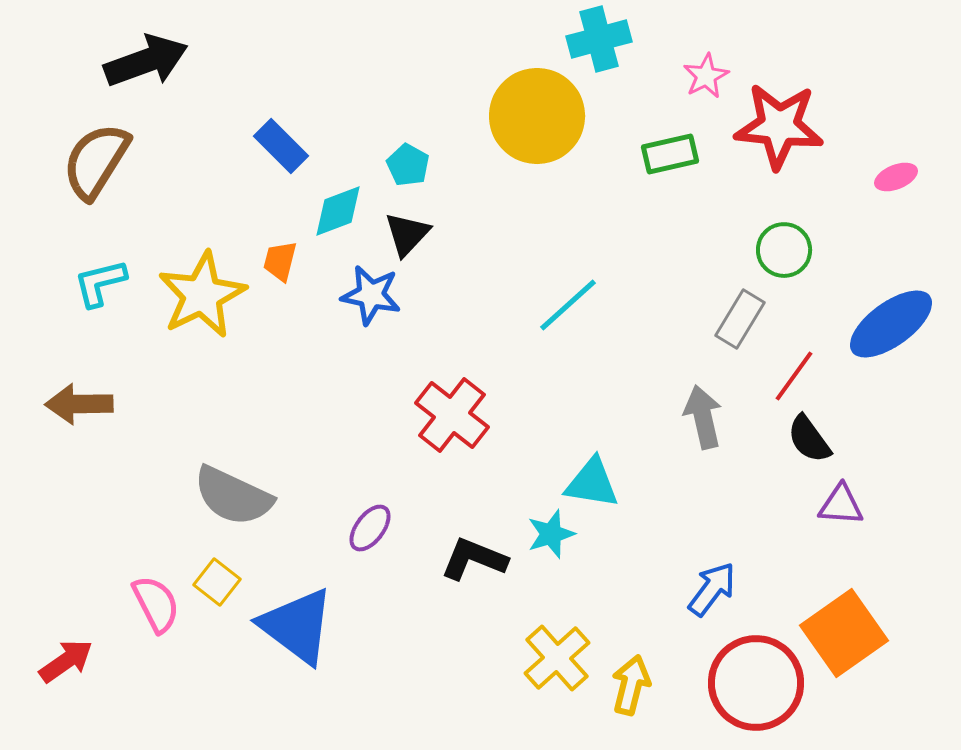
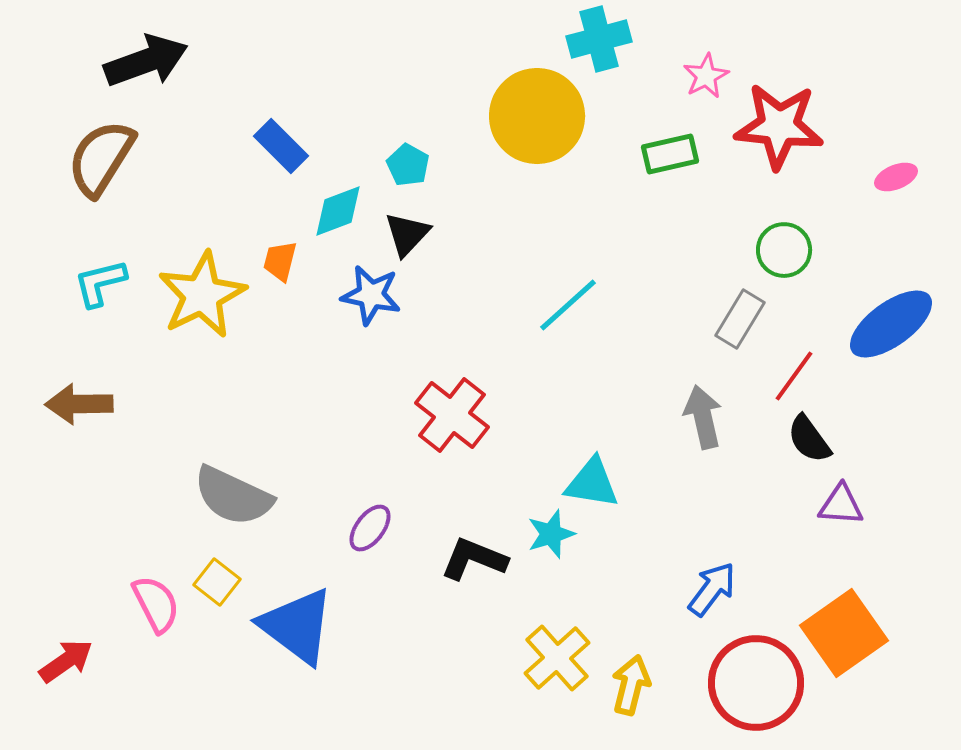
brown semicircle: moved 5 px right, 3 px up
